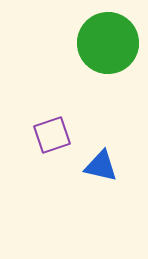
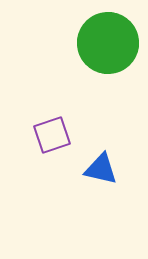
blue triangle: moved 3 px down
